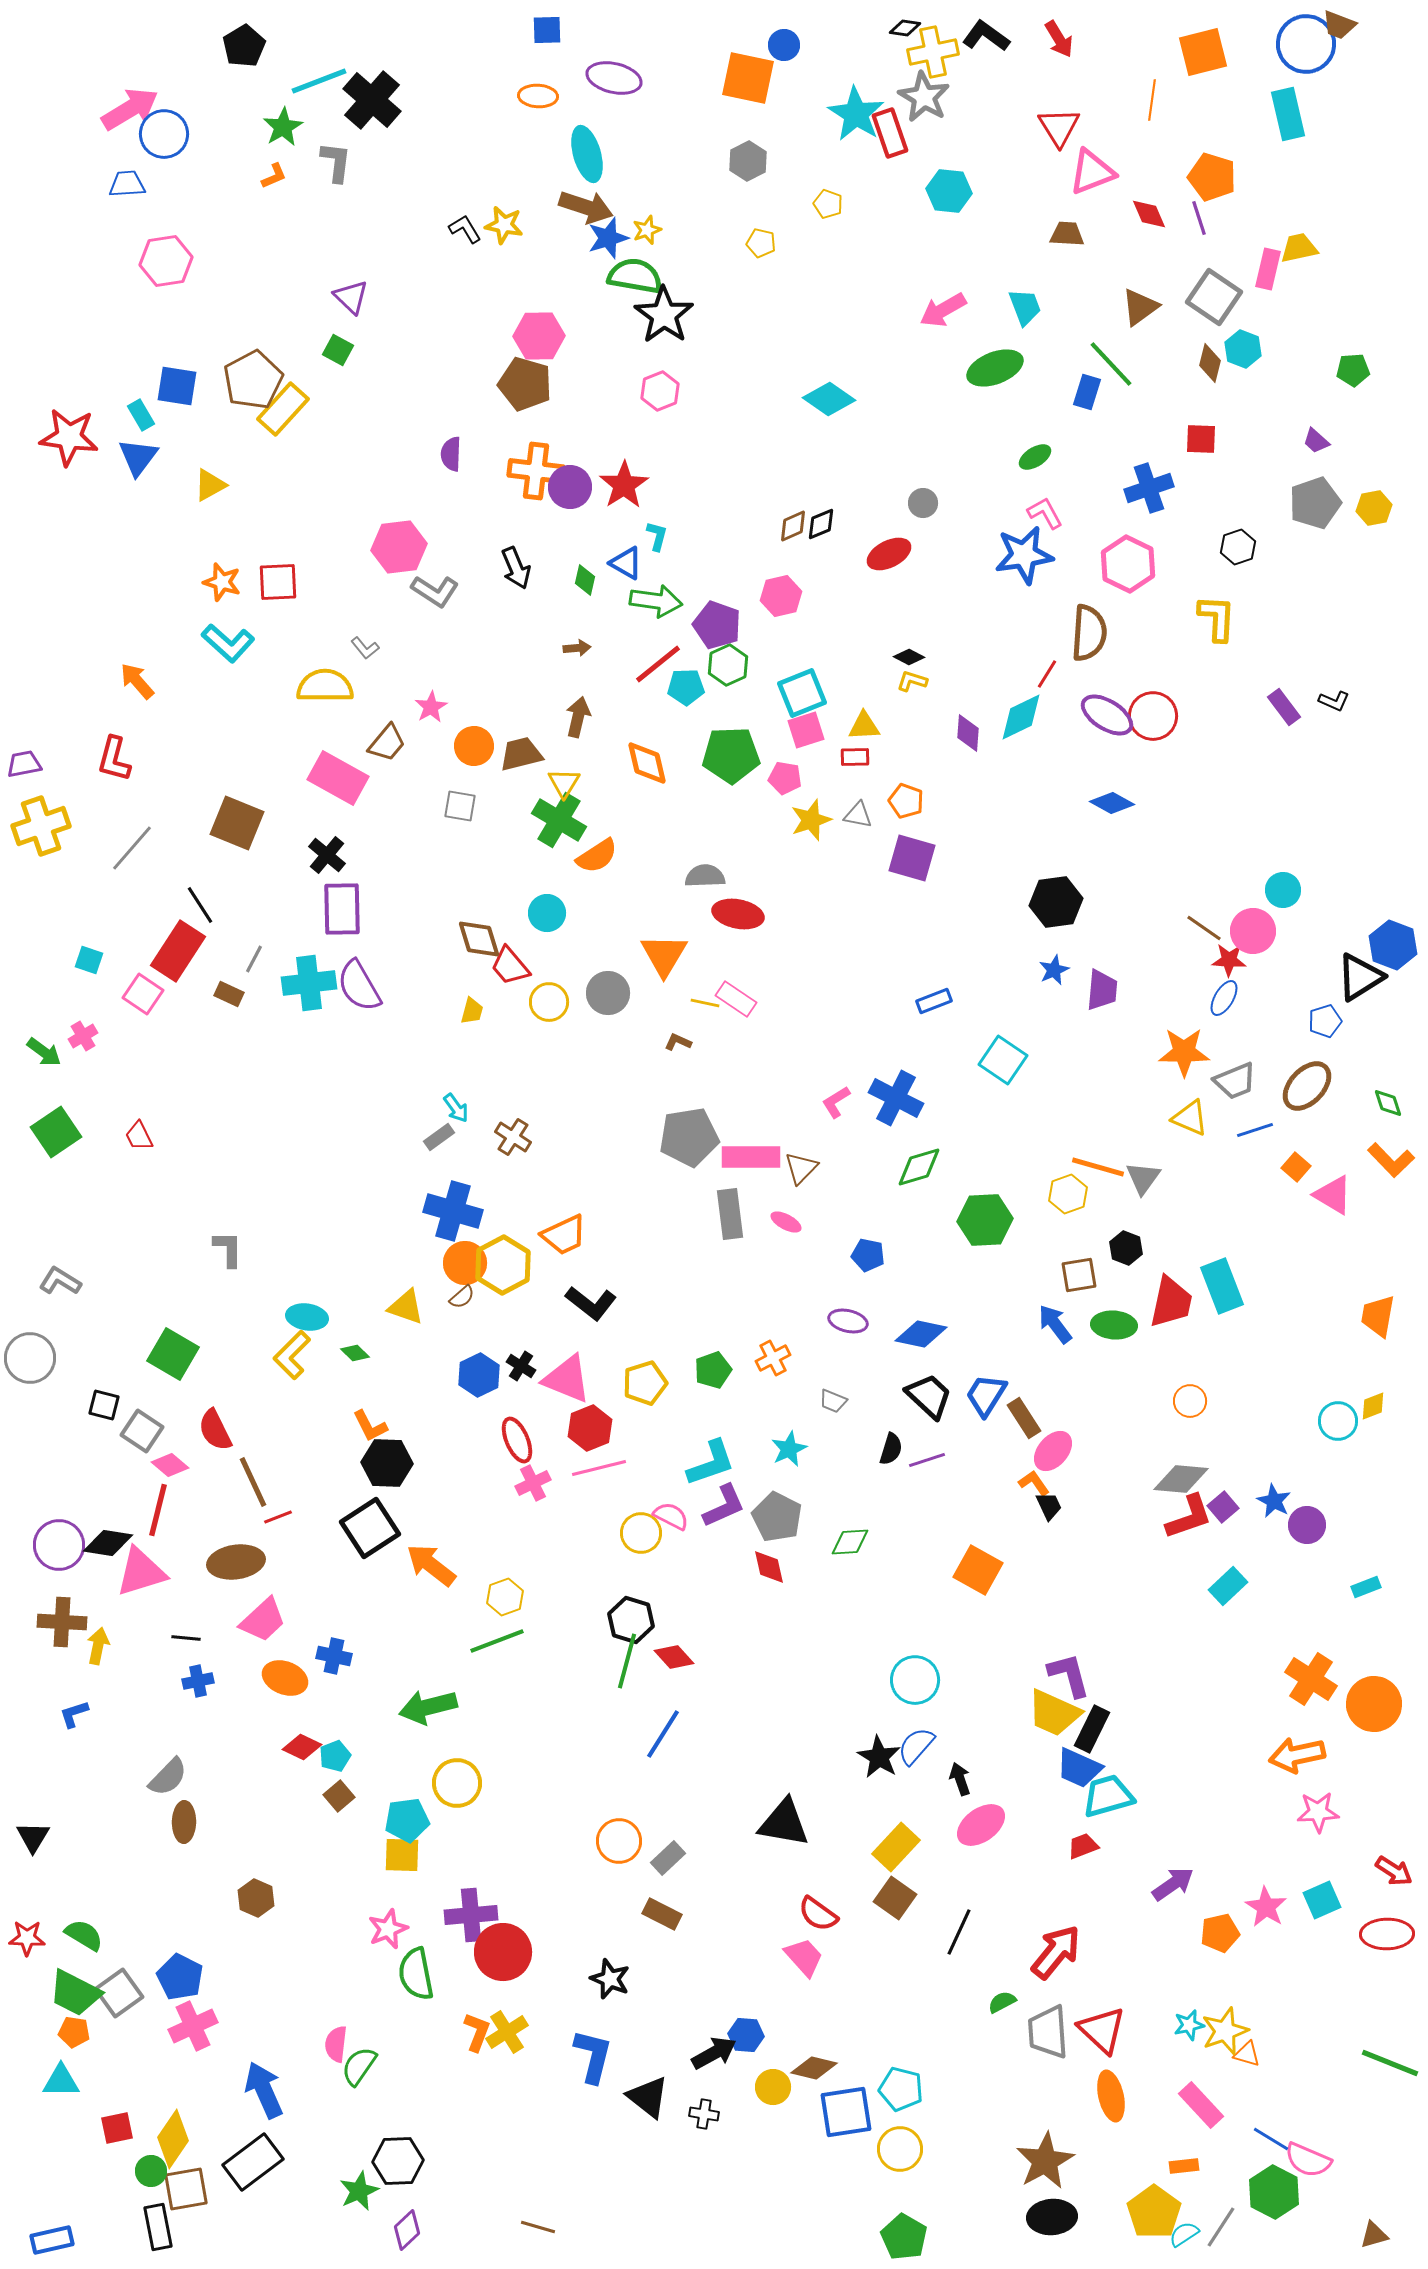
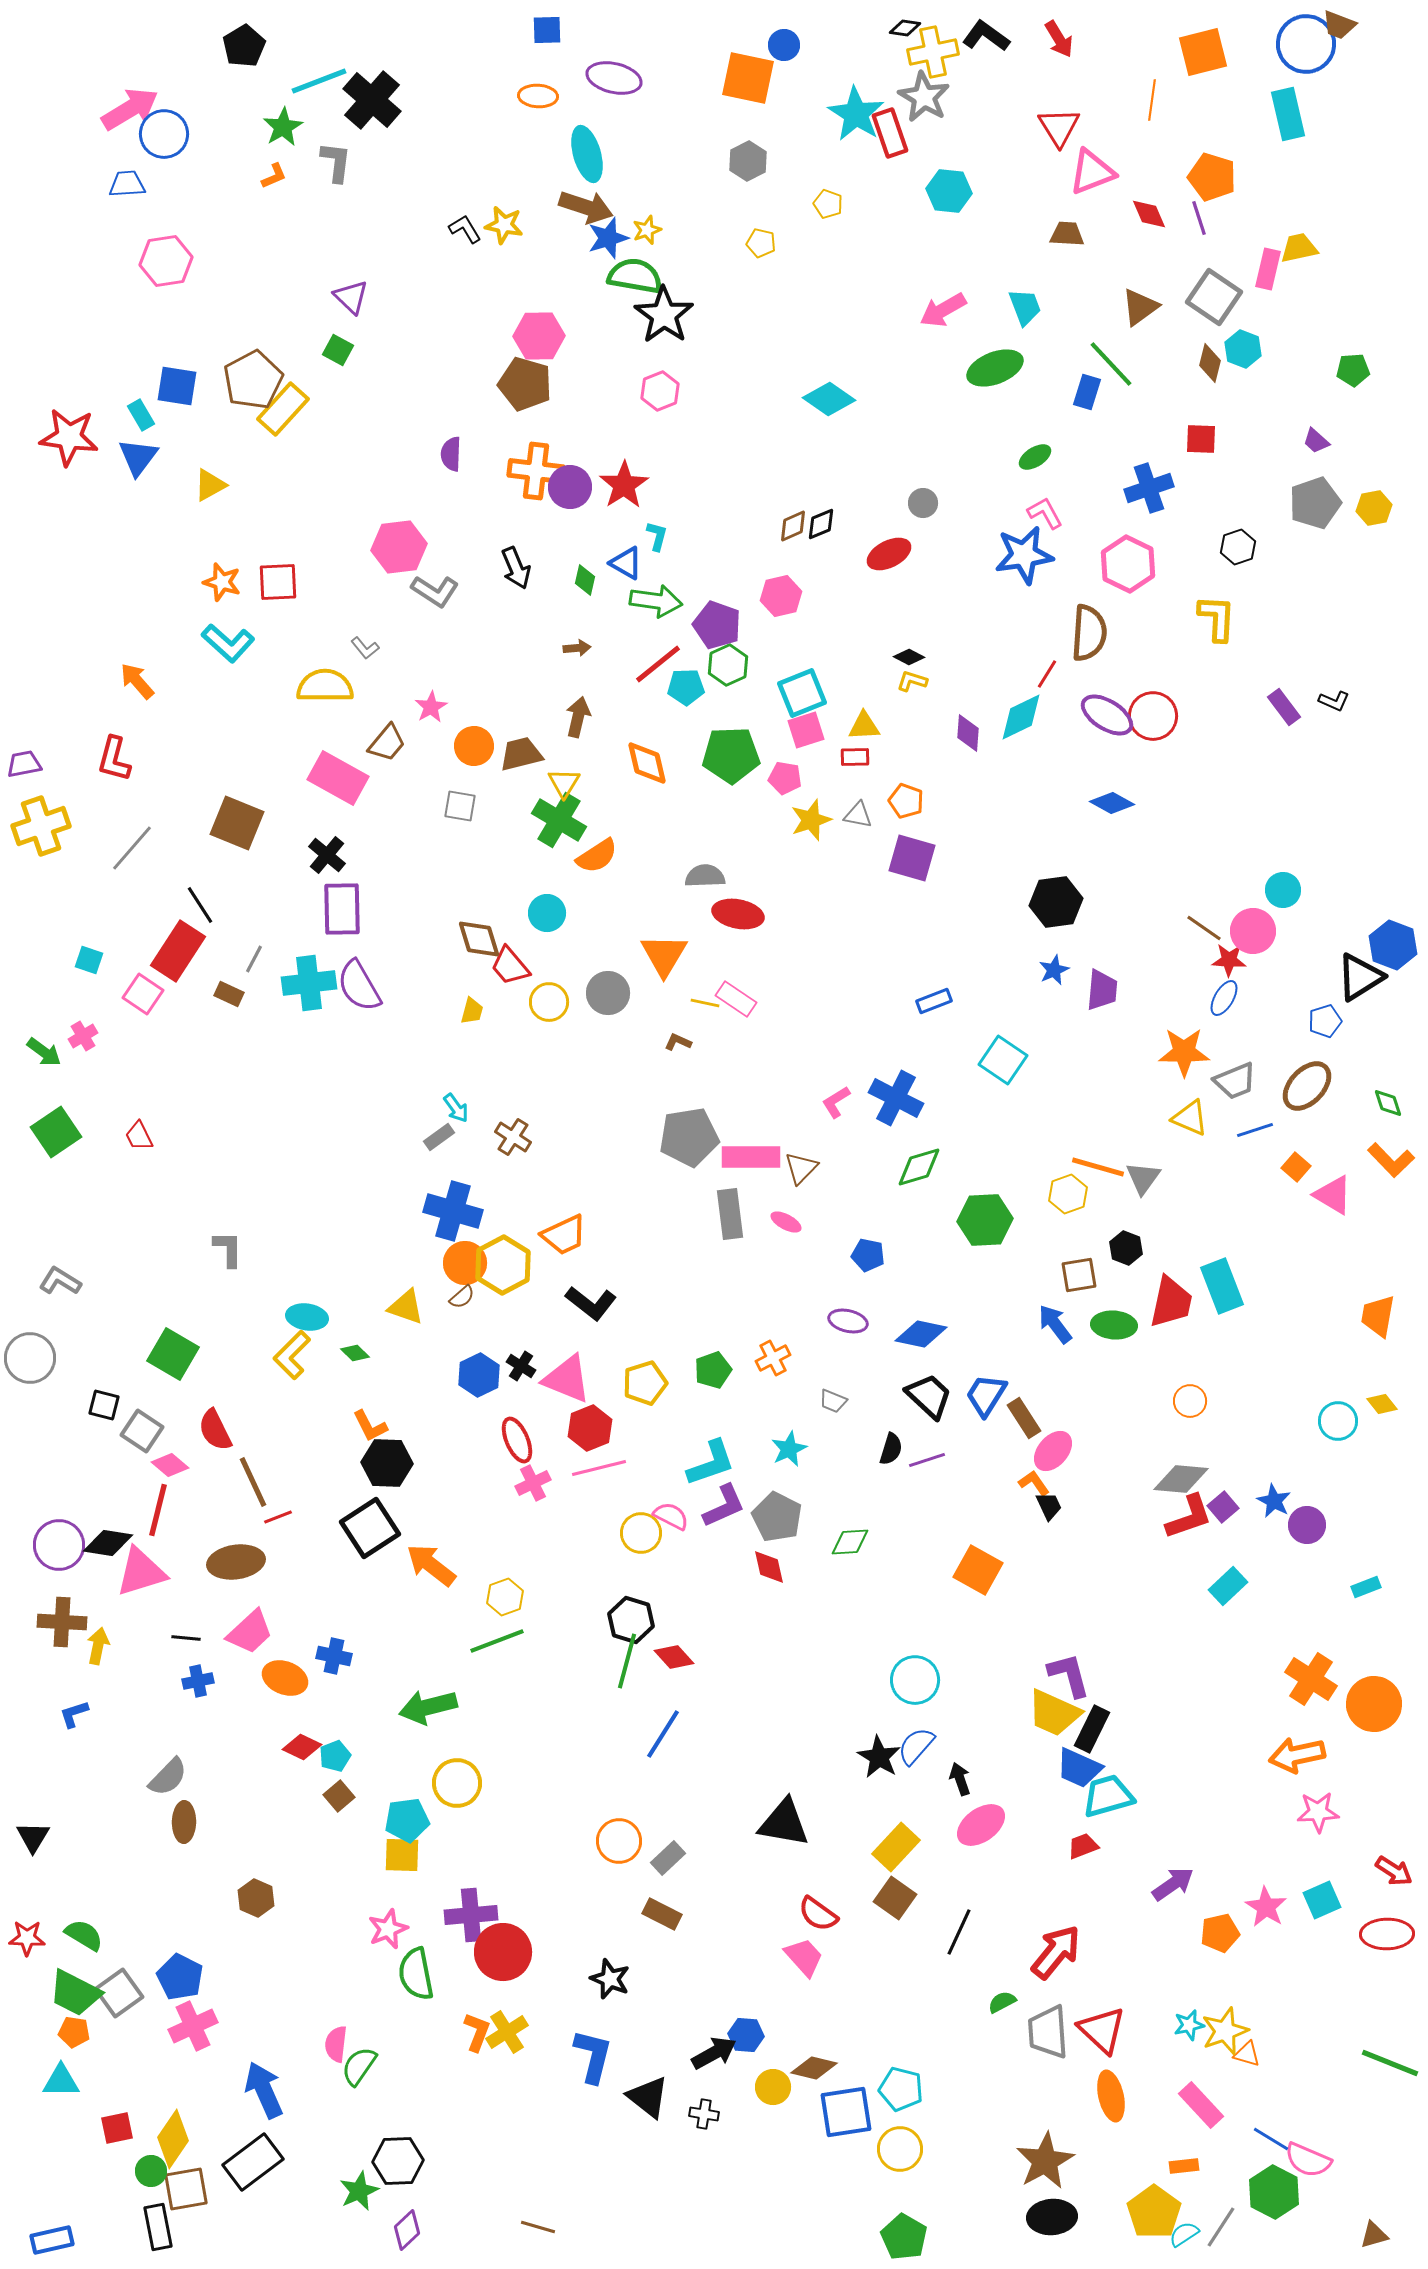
yellow diamond at (1373, 1406): moved 9 px right, 2 px up; rotated 72 degrees clockwise
pink trapezoid at (263, 1620): moved 13 px left, 12 px down
